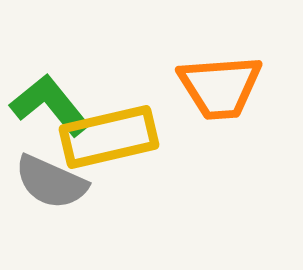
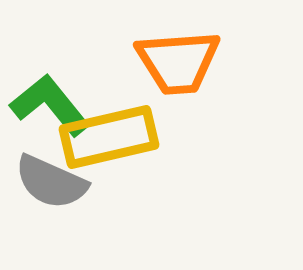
orange trapezoid: moved 42 px left, 25 px up
